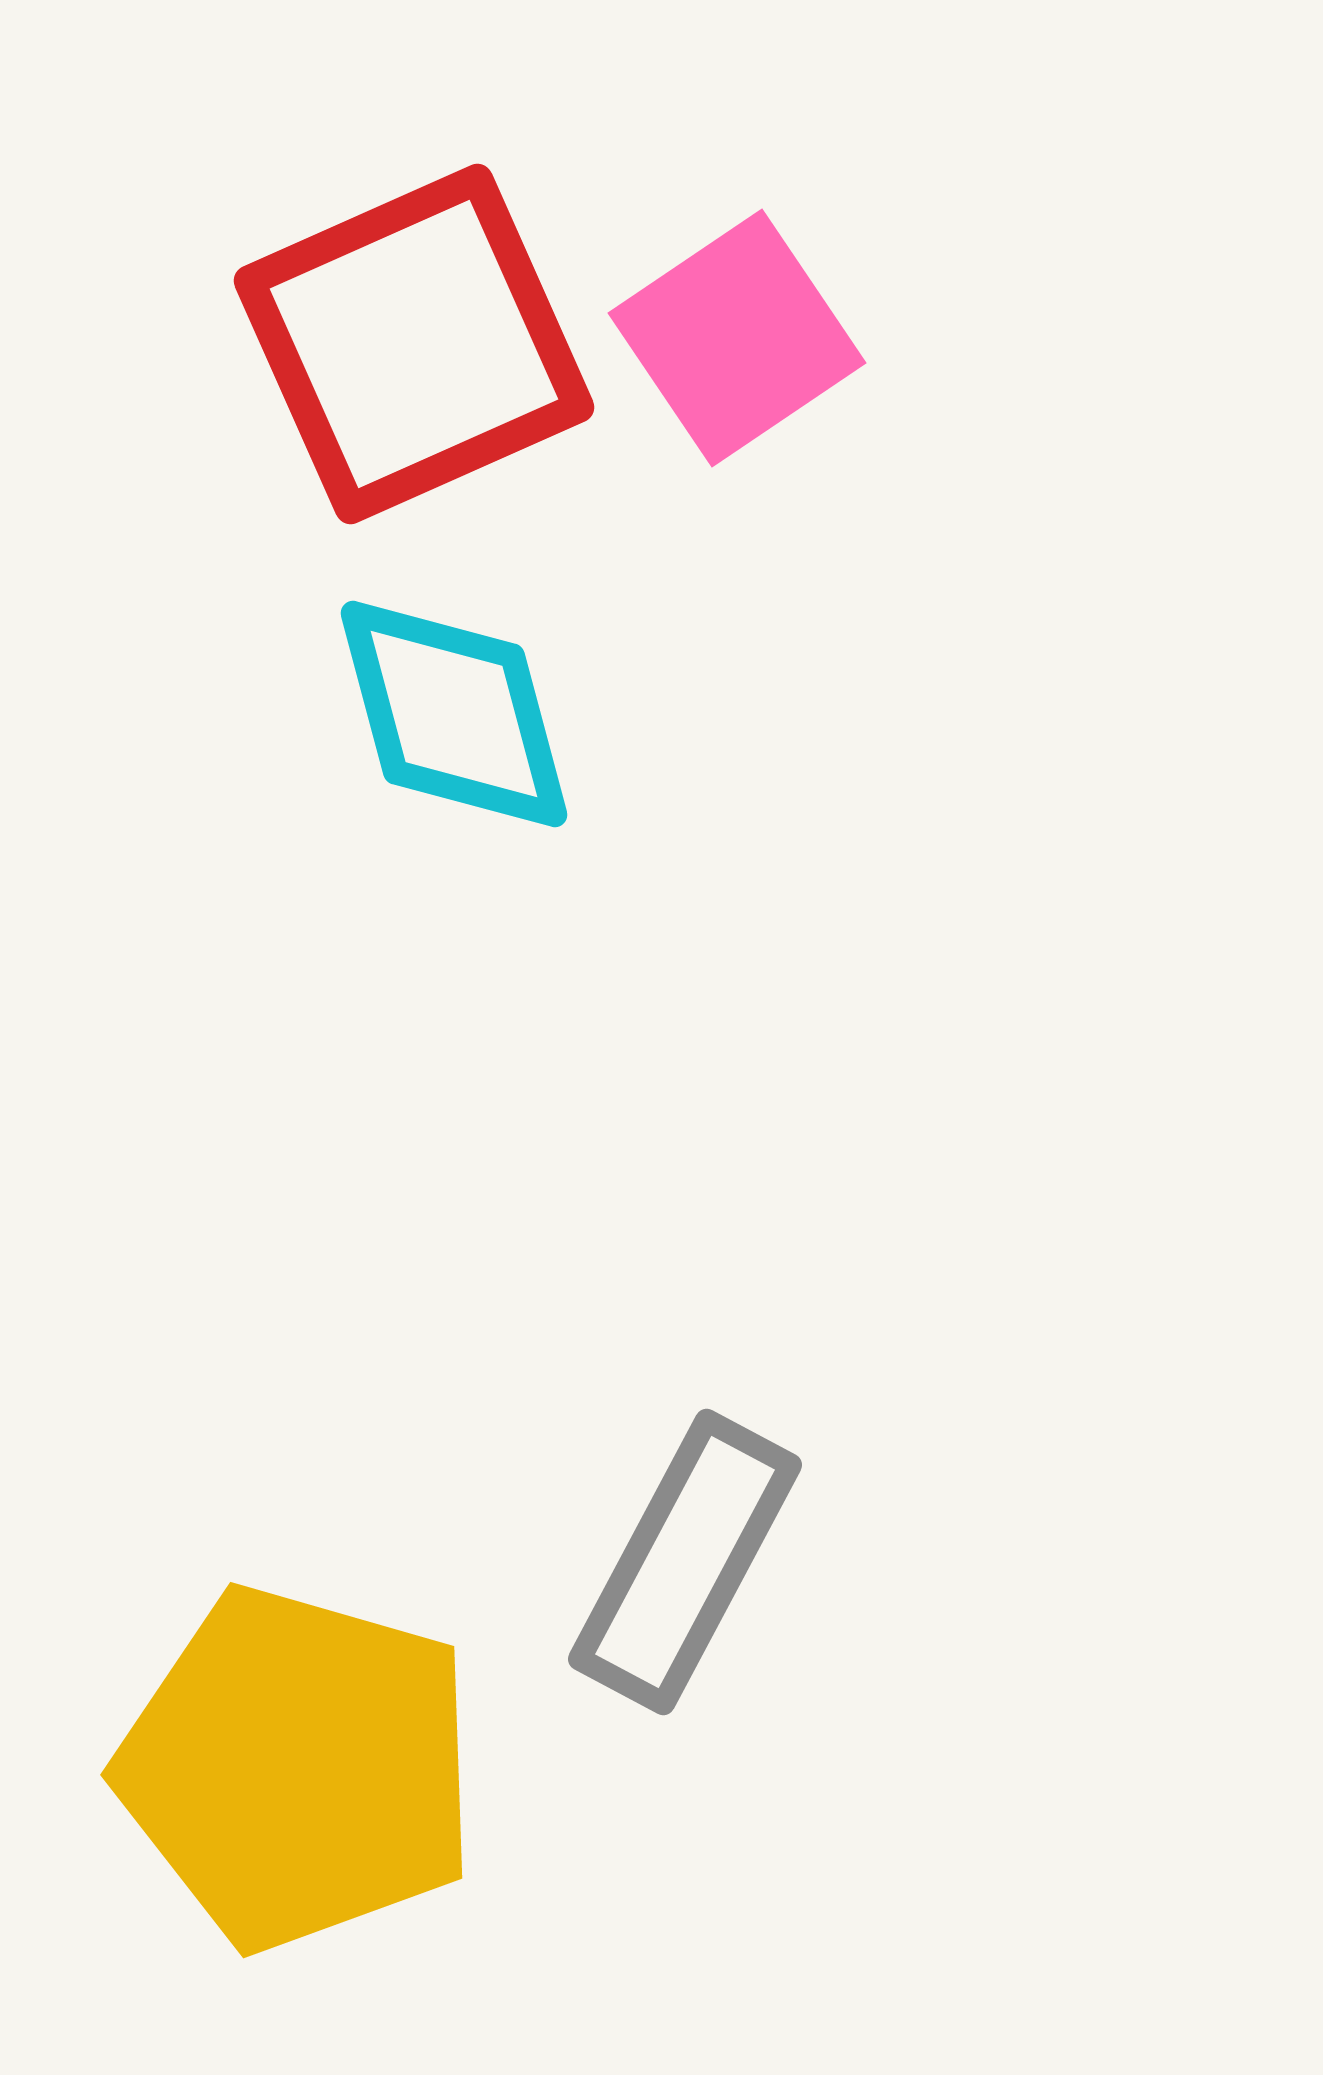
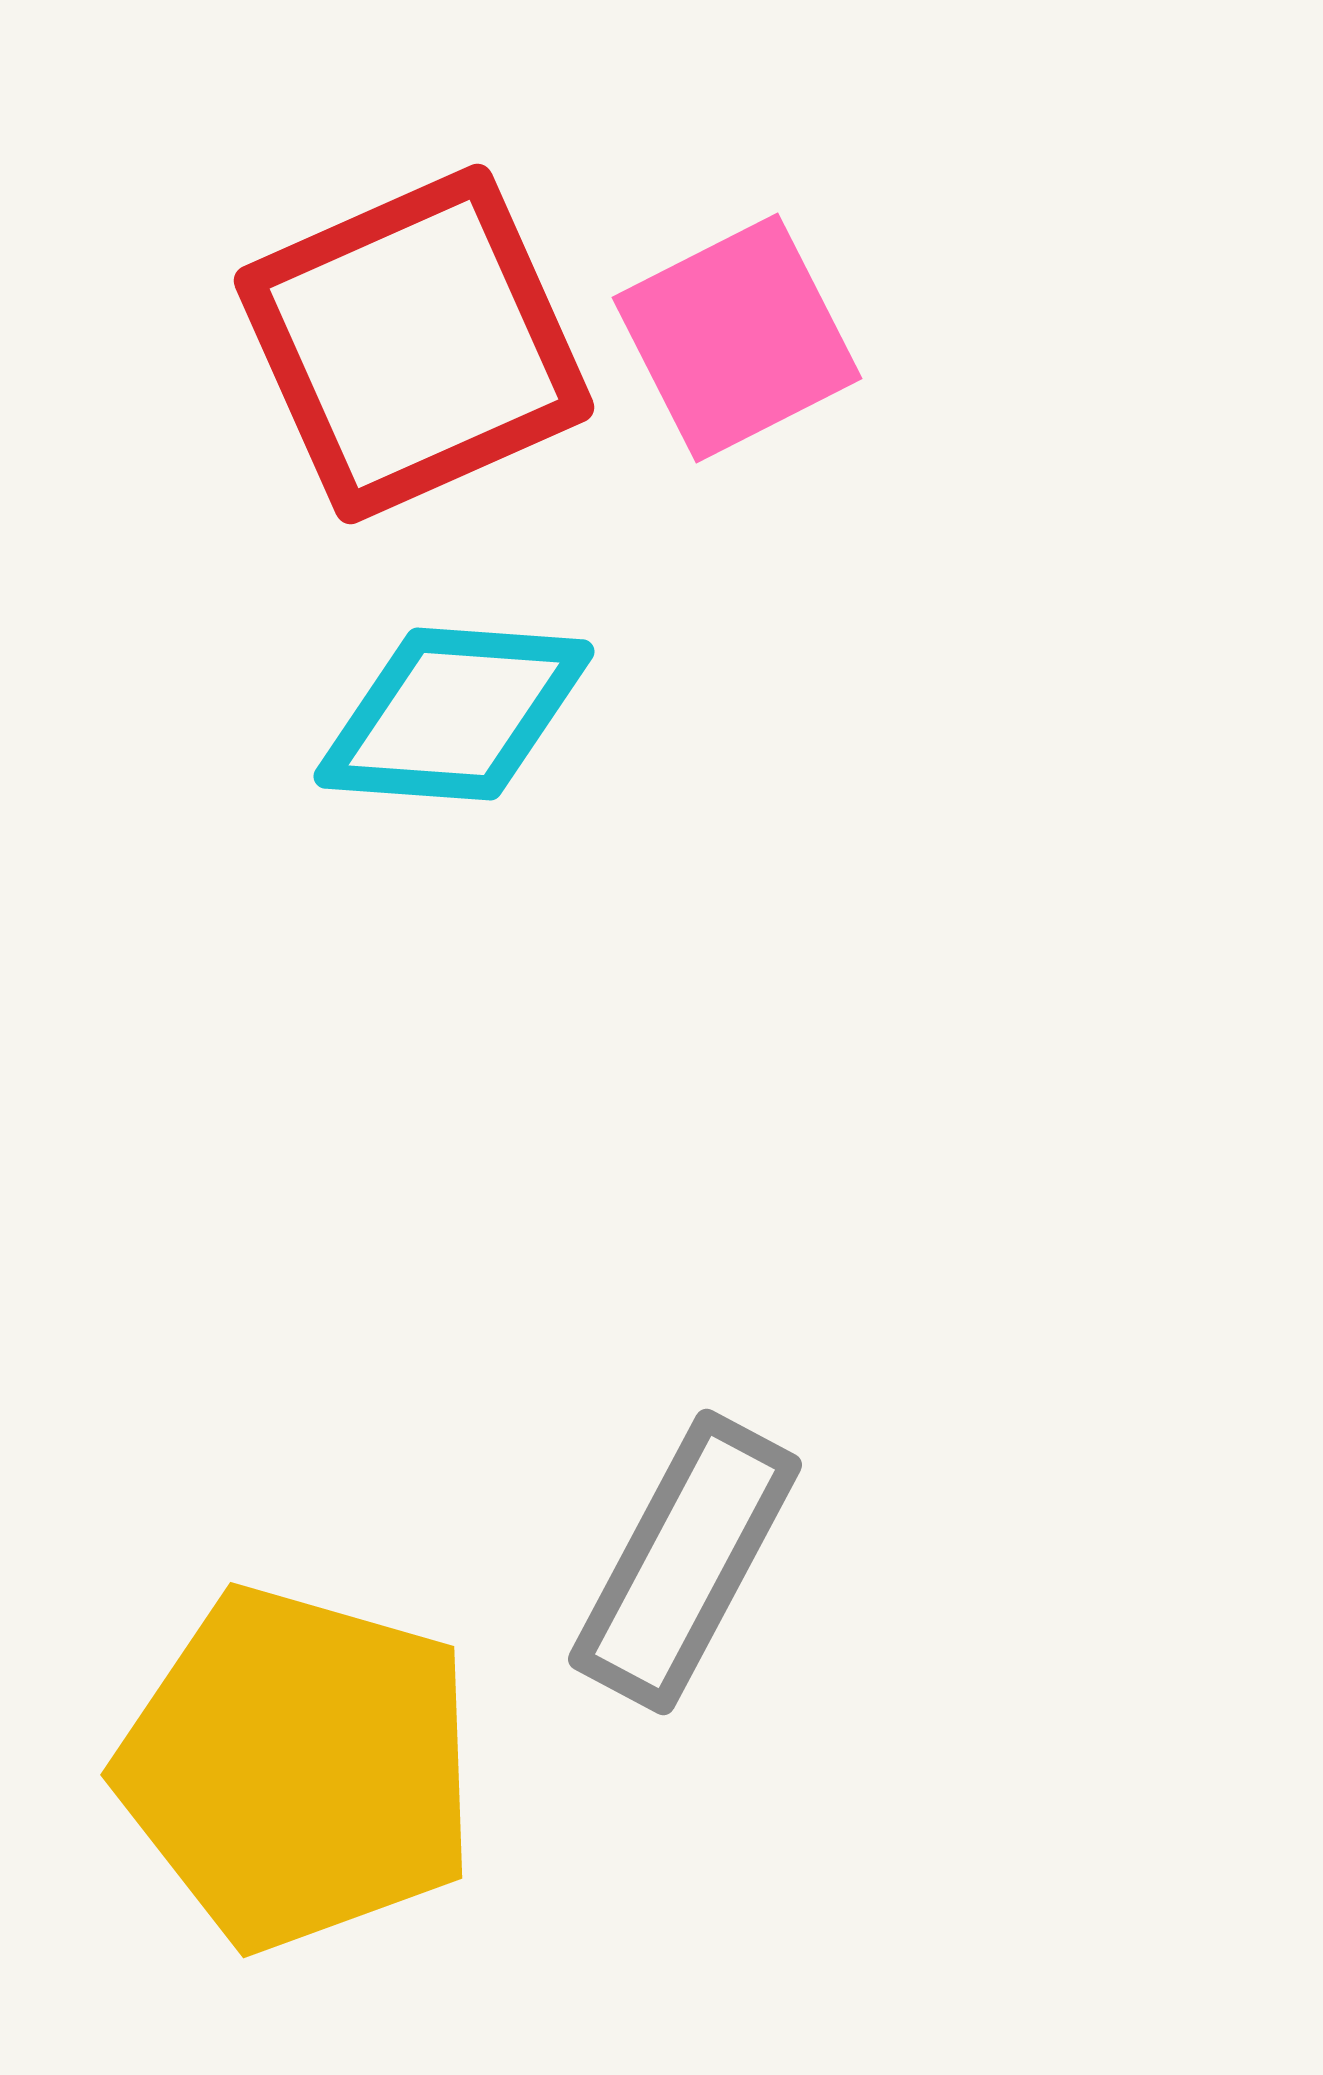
pink square: rotated 7 degrees clockwise
cyan diamond: rotated 71 degrees counterclockwise
